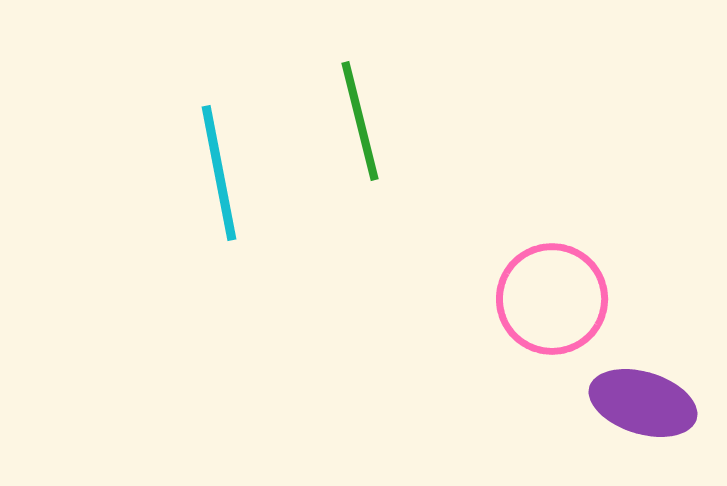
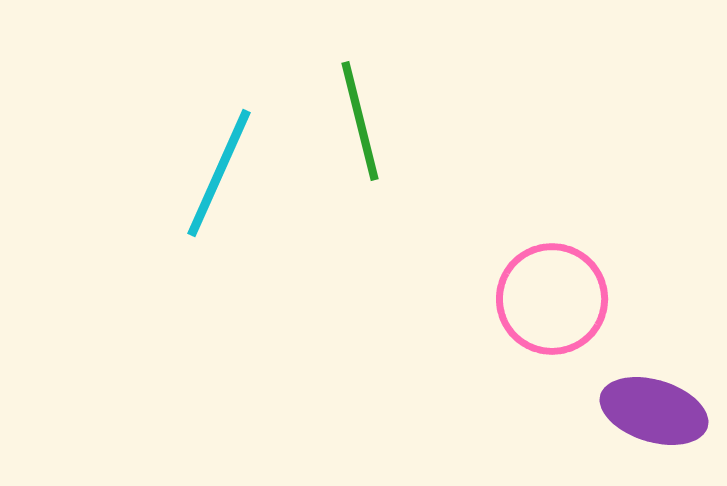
cyan line: rotated 35 degrees clockwise
purple ellipse: moved 11 px right, 8 px down
